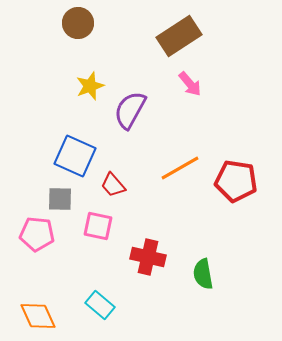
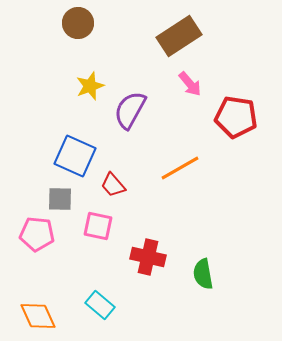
red pentagon: moved 64 px up
